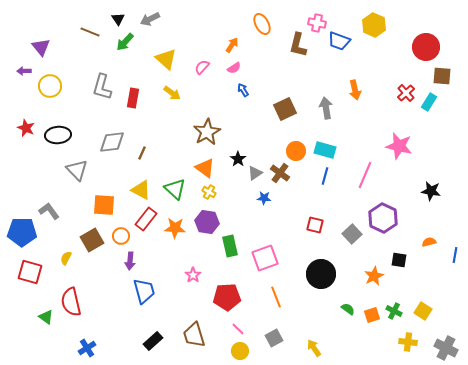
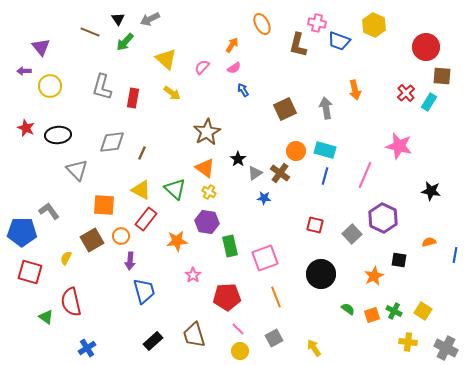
orange star at (175, 228): moved 2 px right, 13 px down; rotated 10 degrees counterclockwise
